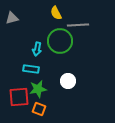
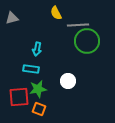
green circle: moved 27 px right
